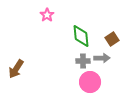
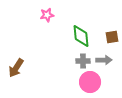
pink star: rotated 24 degrees clockwise
brown square: moved 2 px up; rotated 24 degrees clockwise
gray arrow: moved 2 px right, 2 px down
brown arrow: moved 1 px up
